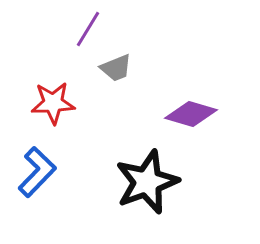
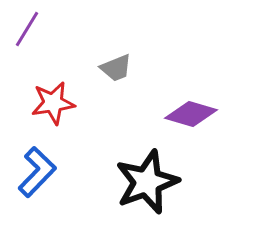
purple line: moved 61 px left
red star: rotated 6 degrees counterclockwise
